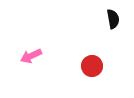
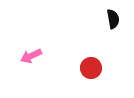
red circle: moved 1 px left, 2 px down
